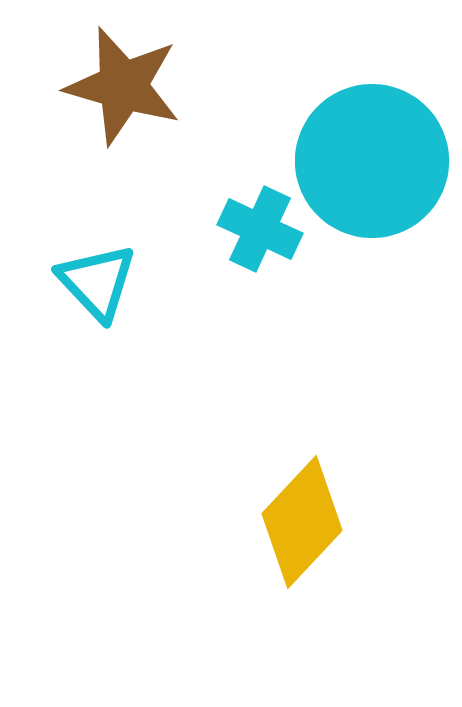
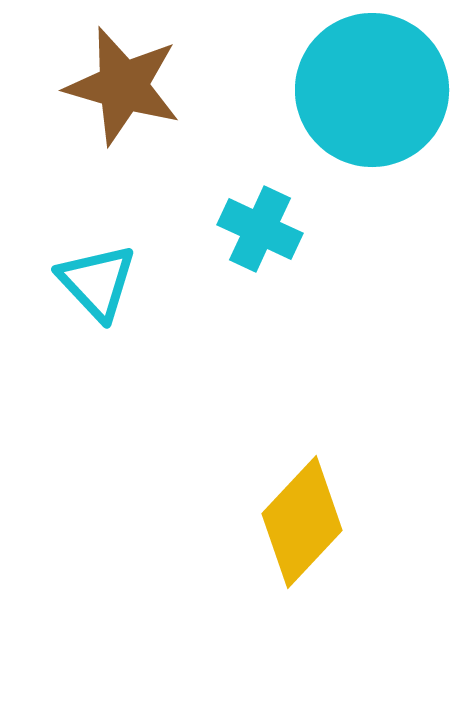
cyan circle: moved 71 px up
